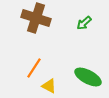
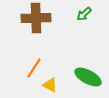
brown cross: rotated 20 degrees counterclockwise
green arrow: moved 9 px up
yellow triangle: moved 1 px right, 1 px up
